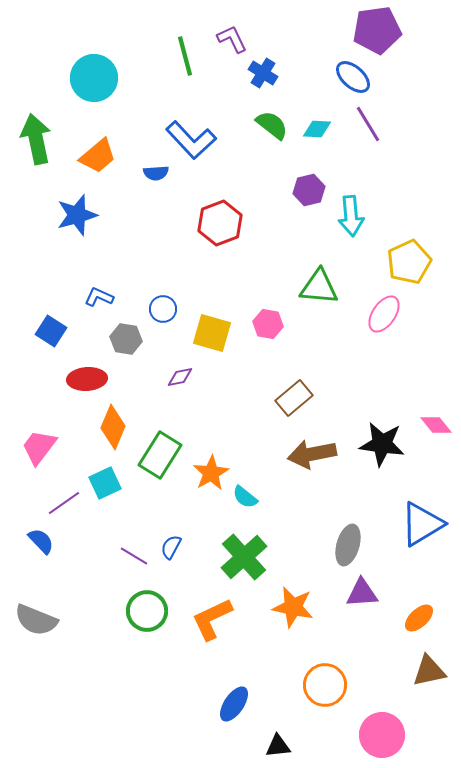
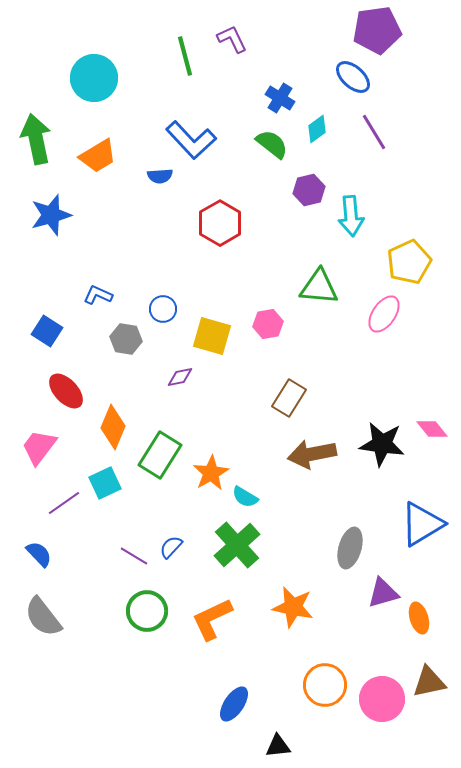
blue cross at (263, 73): moved 17 px right, 25 px down
purple line at (368, 124): moved 6 px right, 8 px down
green semicircle at (272, 125): moved 19 px down
cyan diamond at (317, 129): rotated 40 degrees counterclockwise
orange trapezoid at (98, 156): rotated 9 degrees clockwise
blue semicircle at (156, 173): moved 4 px right, 3 px down
blue star at (77, 215): moved 26 px left
red hexagon at (220, 223): rotated 9 degrees counterclockwise
blue L-shape at (99, 297): moved 1 px left, 2 px up
pink hexagon at (268, 324): rotated 20 degrees counterclockwise
blue square at (51, 331): moved 4 px left
yellow square at (212, 333): moved 3 px down
red ellipse at (87, 379): moved 21 px left, 12 px down; rotated 51 degrees clockwise
brown rectangle at (294, 398): moved 5 px left; rotated 18 degrees counterclockwise
pink diamond at (436, 425): moved 4 px left, 4 px down
cyan semicircle at (245, 497): rotated 8 degrees counterclockwise
blue semicircle at (41, 541): moved 2 px left, 13 px down
gray ellipse at (348, 545): moved 2 px right, 3 px down
blue semicircle at (171, 547): rotated 15 degrees clockwise
green cross at (244, 557): moved 7 px left, 12 px up
purple triangle at (362, 593): moved 21 px right; rotated 12 degrees counterclockwise
orange ellipse at (419, 618): rotated 64 degrees counterclockwise
gray semicircle at (36, 620): moved 7 px right, 3 px up; rotated 30 degrees clockwise
brown triangle at (429, 671): moved 11 px down
pink circle at (382, 735): moved 36 px up
